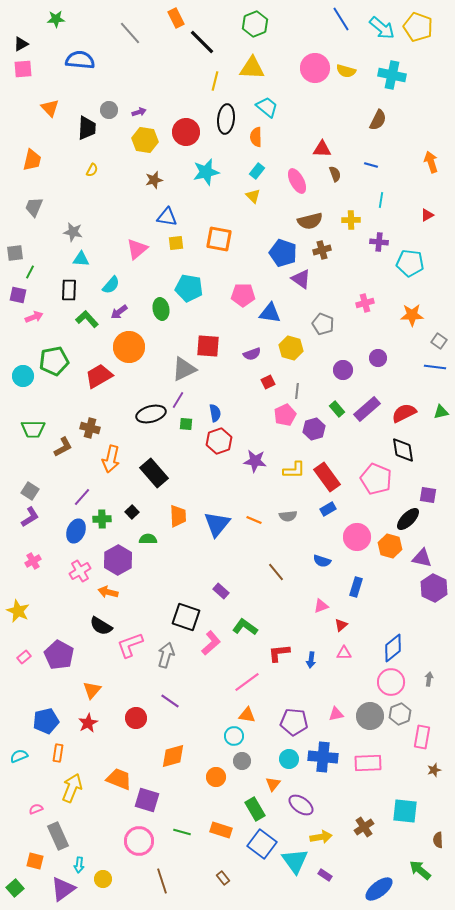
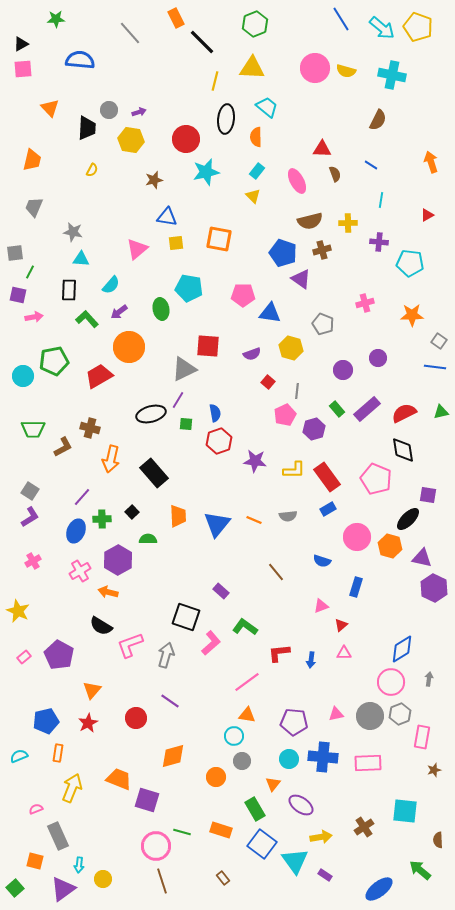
red circle at (186, 132): moved 7 px down
yellow hexagon at (145, 140): moved 14 px left
blue line at (371, 165): rotated 16 degrees clockwise
yellow cross at (351, 220): moved 3 px left, 3 px down
pink arrow at (34, 317): rotated 12 degrees clockwise
red square at (268, 382): rotated 24 degrees counterclockwise
blue diamond at (393, 648): moved 9 px right, 1 px down; rotated 8 degrees clockwise
pink circle at (139, 841): moved 17 px right, 5 px down
